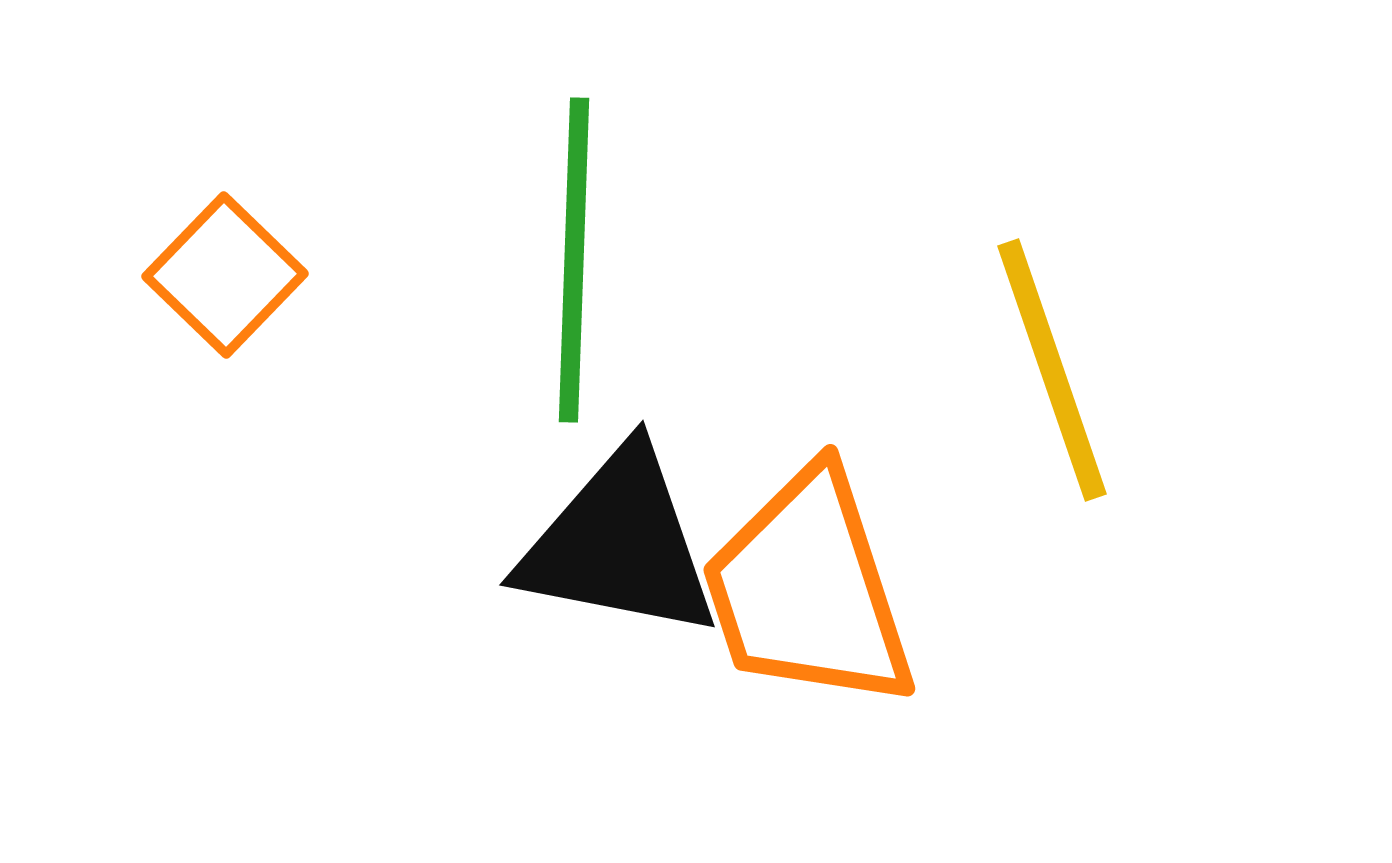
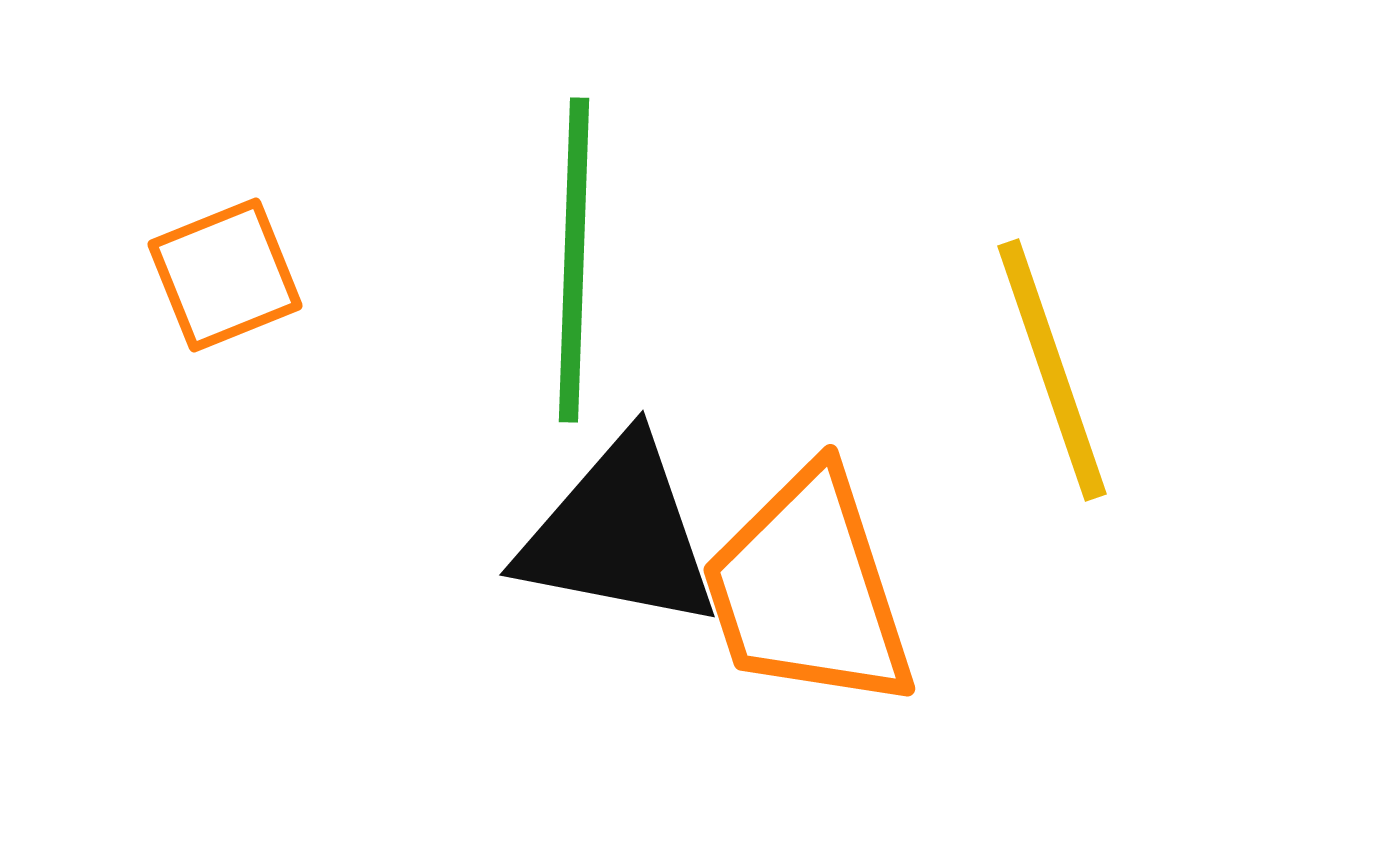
orange square: rotated 24 degrees clockwise
black triangle: moved 10 px up
